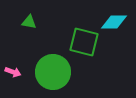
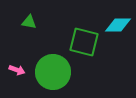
cyan diamond: moved 4 px right, 3 px down
pink arrow: moved 4 px right, 2 px up
